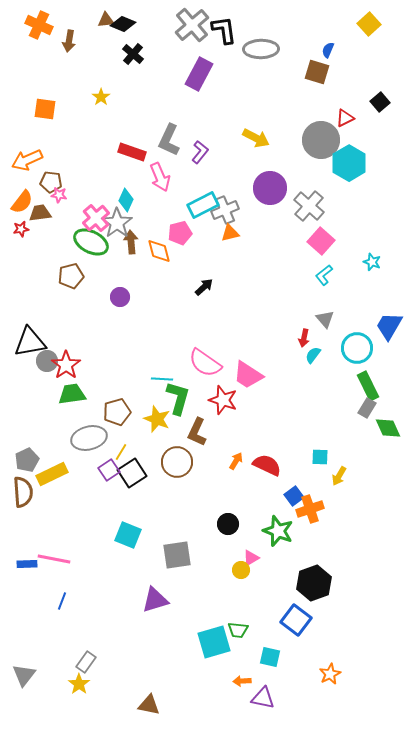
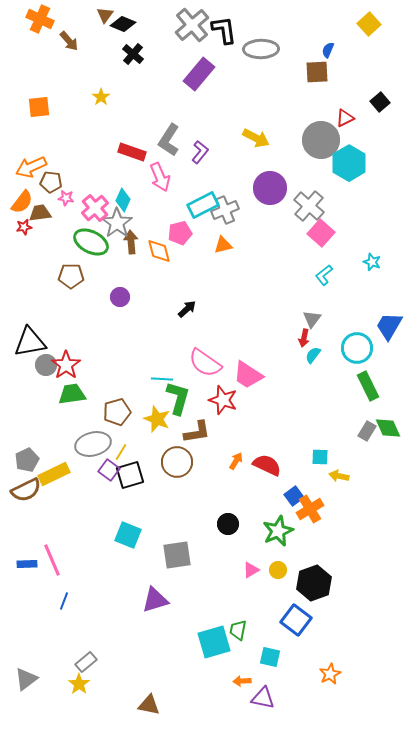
brown triangle at (106, 20): moved 1 px left, 5 px up; rotated 48 degrees counterclockwise
orange cross at (39, 25): moved 1 px right, 6 px up
brown arrow at (69, 41): rotated 50 degrees counterclockwise
brown square at (317, 72): rotated 20 degrees counterclockwise
purple rectangle at (199, 74): rotated 12 degrees clockwise
orange square at (45, 109): moved 6 px left, 2 px up; rotated 15 degrees counterclockwise
gray L-shape at (169, 140): rotated 8 degrees clockwise
orange arrow at (27, 160): moved 4 px right, 7 px down
pink star at (59, 195): moved 7 px right, 3 px down
cyan diamond at (126, 200): moved 3 px left
pink cross at (96, 218): moved 1 px left, 10 px up
red star at (21, 229): moved 3 px right, 2 px up
orange triangle at (230, 233): moved 7 px left, 12 px down
pink square at (321, 241): moved 8 px up
brown pentagon at (71, 276): rotated 15 degrees clockwise
black arrow at (204, 287): moved 17 px left, 22 px down
gray triangle at (325, 319): moved 13 px left; rotated 18 degrees clockwise
gray circle at (47, 361): moved 1 px left, 4 px down
gray rectangle at (367, 408): moved 23 px down
brown L-shape at (197, 432): rotated 124 degrees counterclockwise
gray ellipse at (89, 438): moved 4 px right, 6 px down
purple square at (109, 470): rotated 20 degrees counterclockwise
black square at (132, 473): moved 2 px left, 2 px down; rotated 16 degrees clockwise
yellow rectangle at (52, 474): moved 2 px right
yellow arrow at (339, 476): rotated 72 degrees clockwise
brown semicircle at (23, 492): moved 3 px right, 2 px up; rotated 68 degrees clockwise
orange cross at (310, 509): rotated 12 degrees counterclockwise
green star at (278, 531): rotated 28 degrees clockwise
pink triangle at (251, 558): moved 12 px down
pink line at (54, 559): moved 2 px left, 1 px down; rotated 56 degrees clockwise
yellow circle at (241, 570): moved 37 px right
blue line at (62, 601): moved 2 px right
green trapezoid at (238, 630): rotated 95 degrees clockwise
gray rectangle at (86, 662): rotated 15 degrees clockwise
gray triangle at (24, 675): moved 2 px right, 4 px down; rotated 15 degrees clockwise
